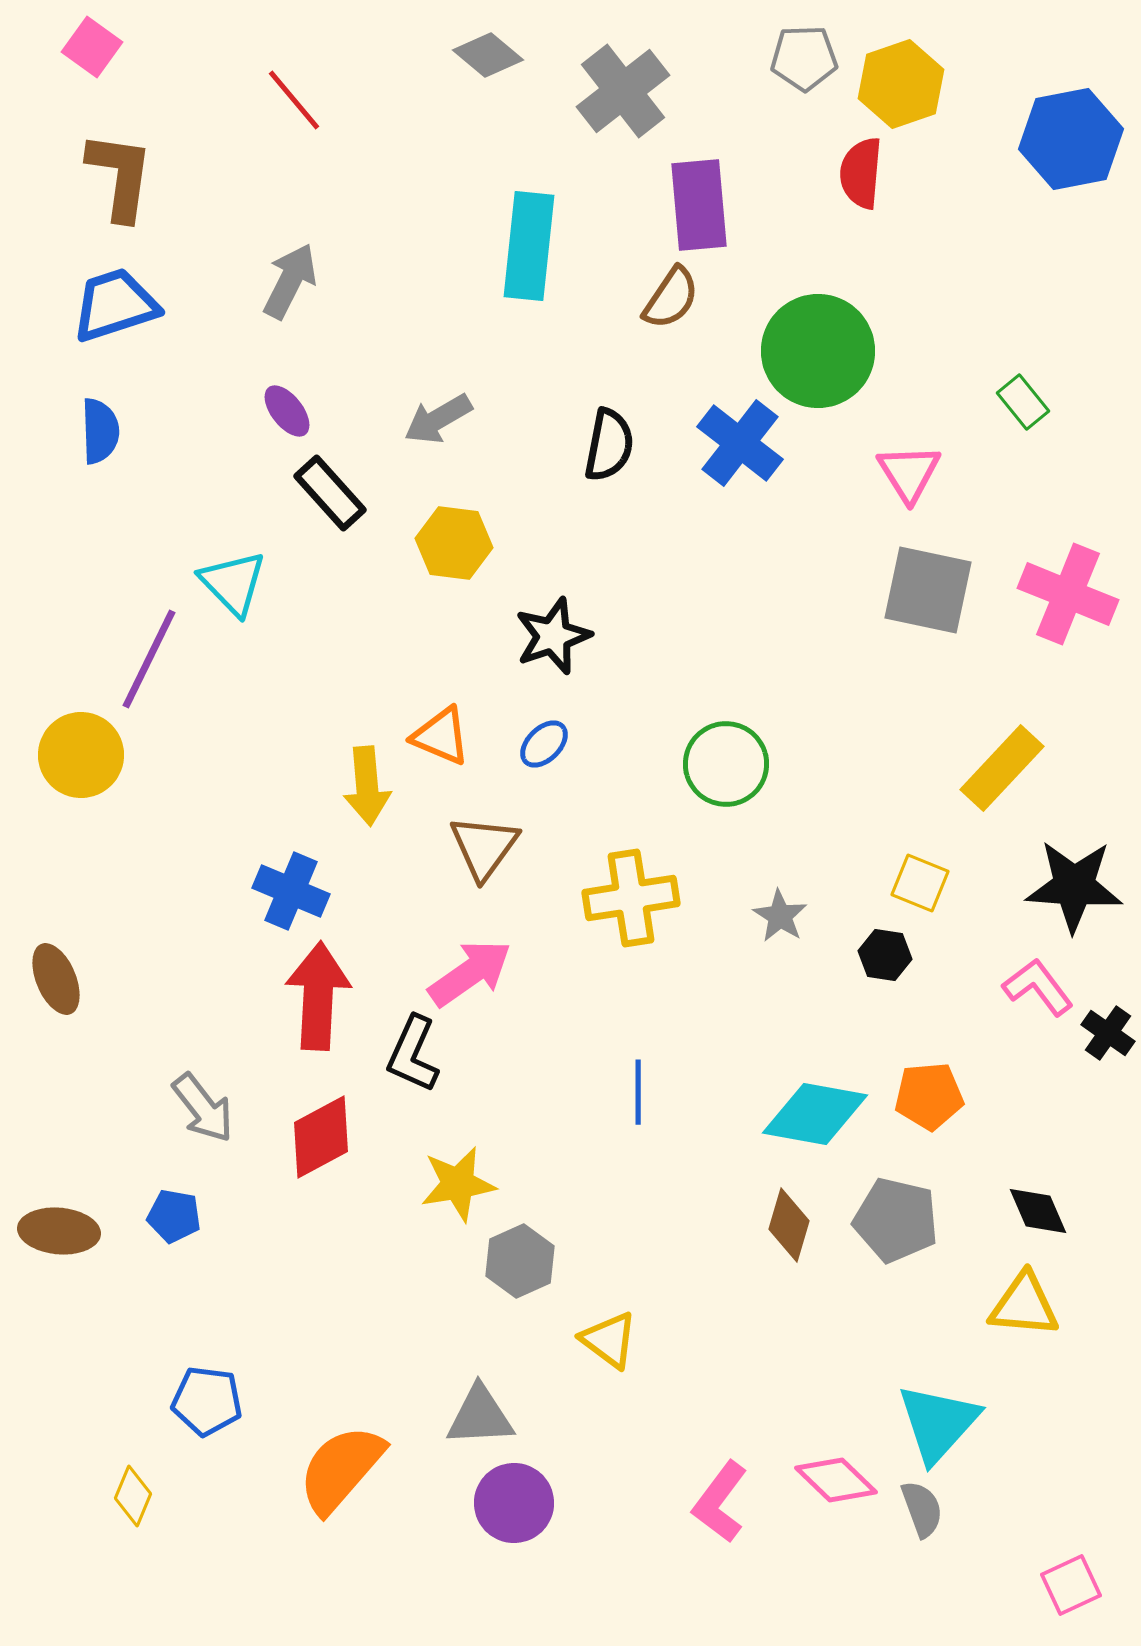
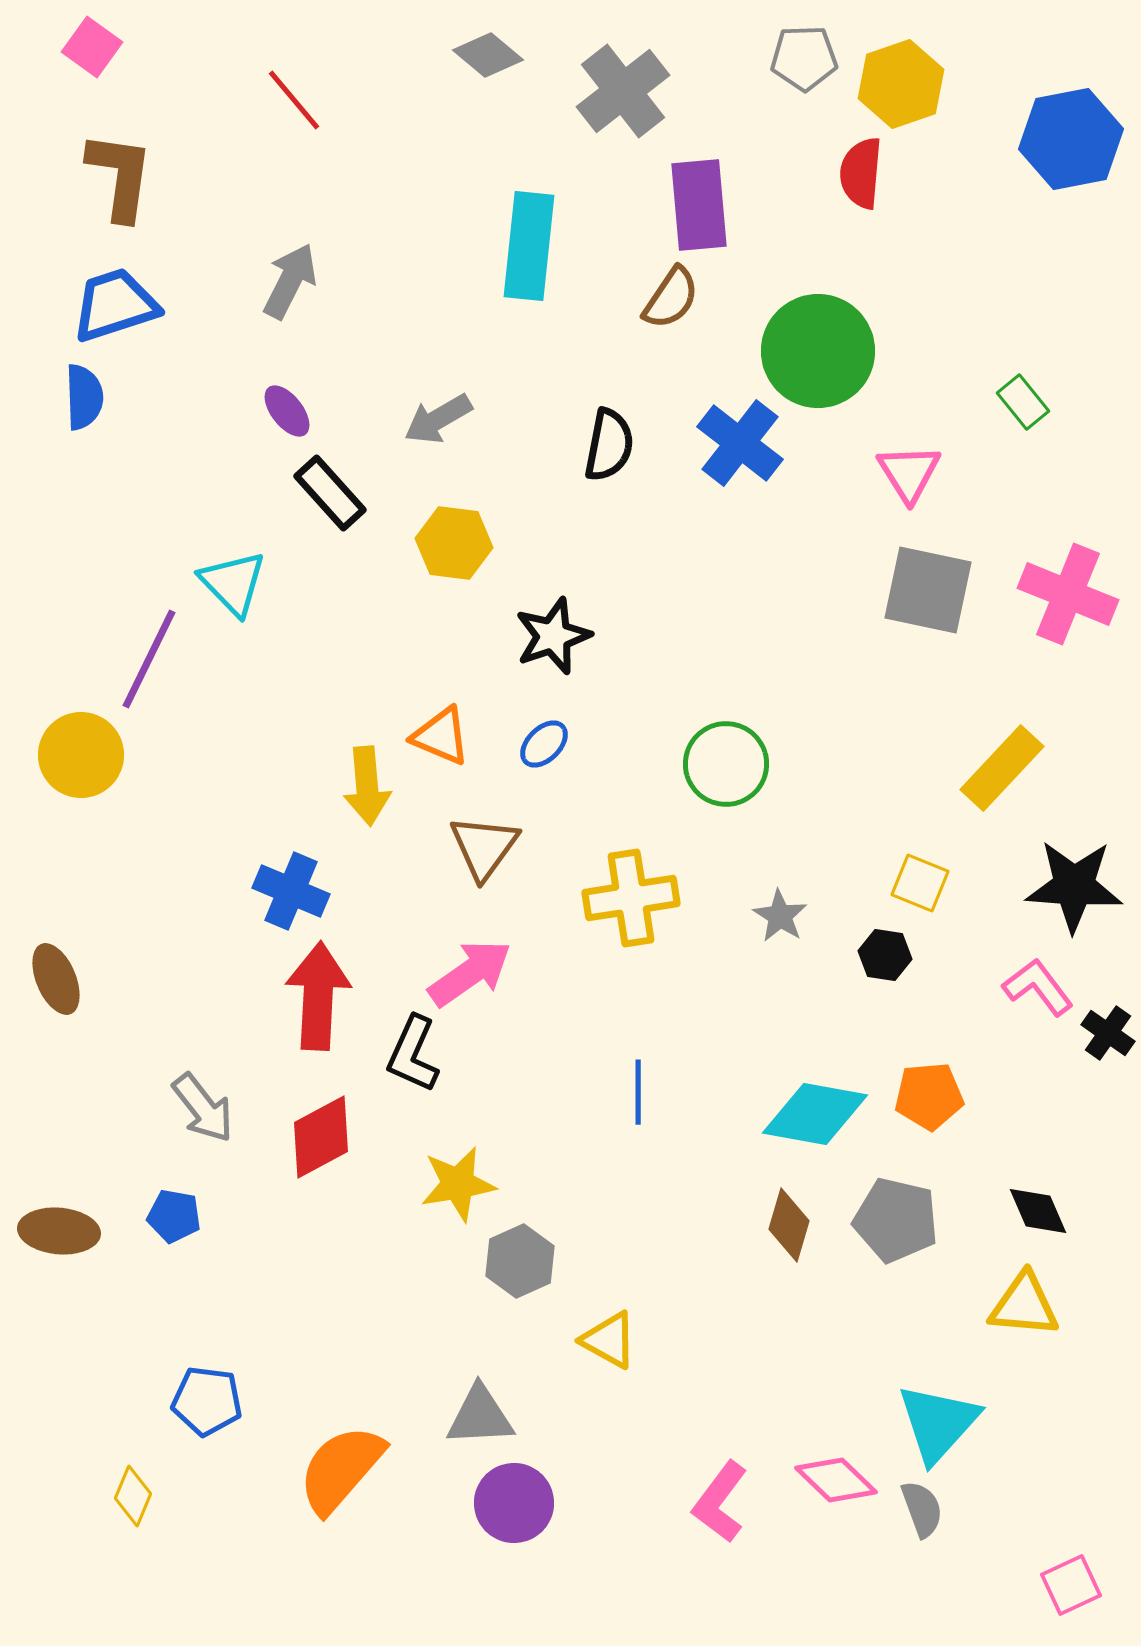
blue semicircle at (100, 431): moved 16 px left, 34 px up
yellow triangle at (609, 1340): rotated 8 degrees counterclockwise
